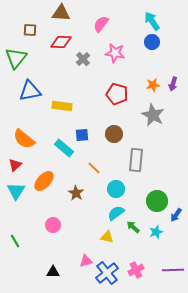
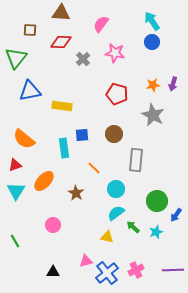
cyan rectangle: rotated 42 degrees clockwise
red triangle: rotated 24 degrees clockwise
